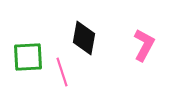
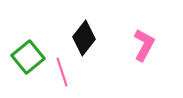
black diamond: rotated 28 degrees clockwise
green square: rotated 36 degrees counterclockwise
